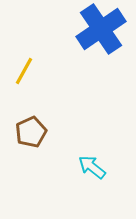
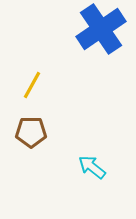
yellow line: moved 8 px right, 14 px down
brown pentagon: rotated 24 degrees clockwise
